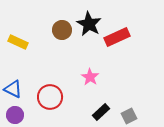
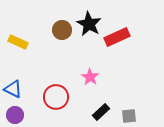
red circle: moved 6 px right
gray square: rotated 21 degrees clockwise
